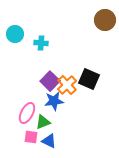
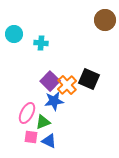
cyan circle: moved 1 px left
